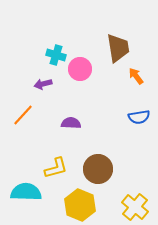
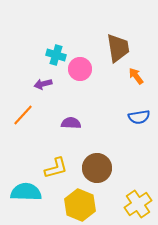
brown circle: moved 1 px left, 1 px up
yellow cross: moved 3 px right, 3 px up; rotated 16 degrees clockwise
